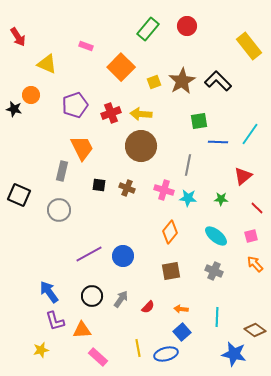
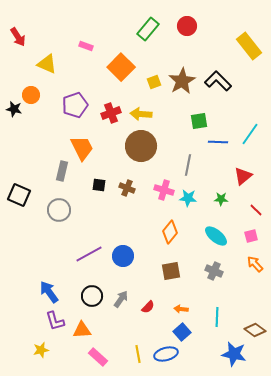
red line at (257, 208): moved 1 px left, 2 px down
yellow line at (138, 348): moved 6 px down
